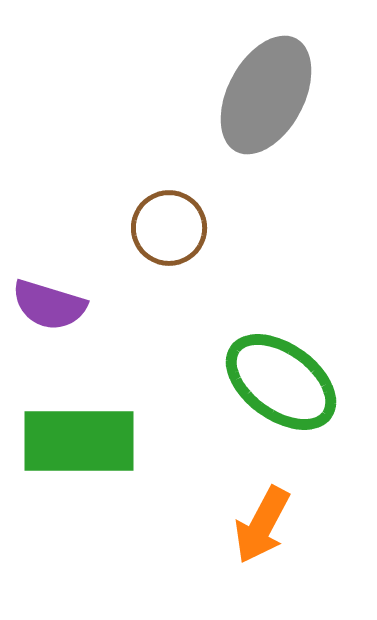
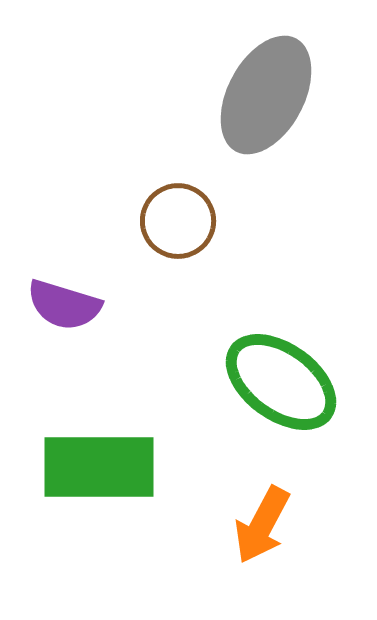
brown circle: moved 9 px right, 7 px up
purple semicircle: moved 15 px right
green rectangle: moved 20 px right, 26 px down
